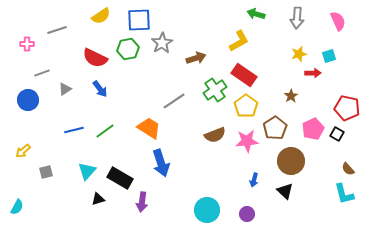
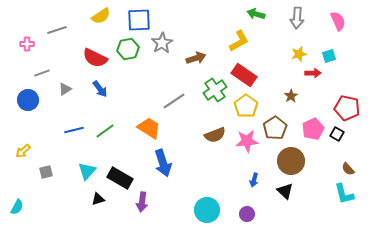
blue arrow at (161, 163): moved 2 px right
